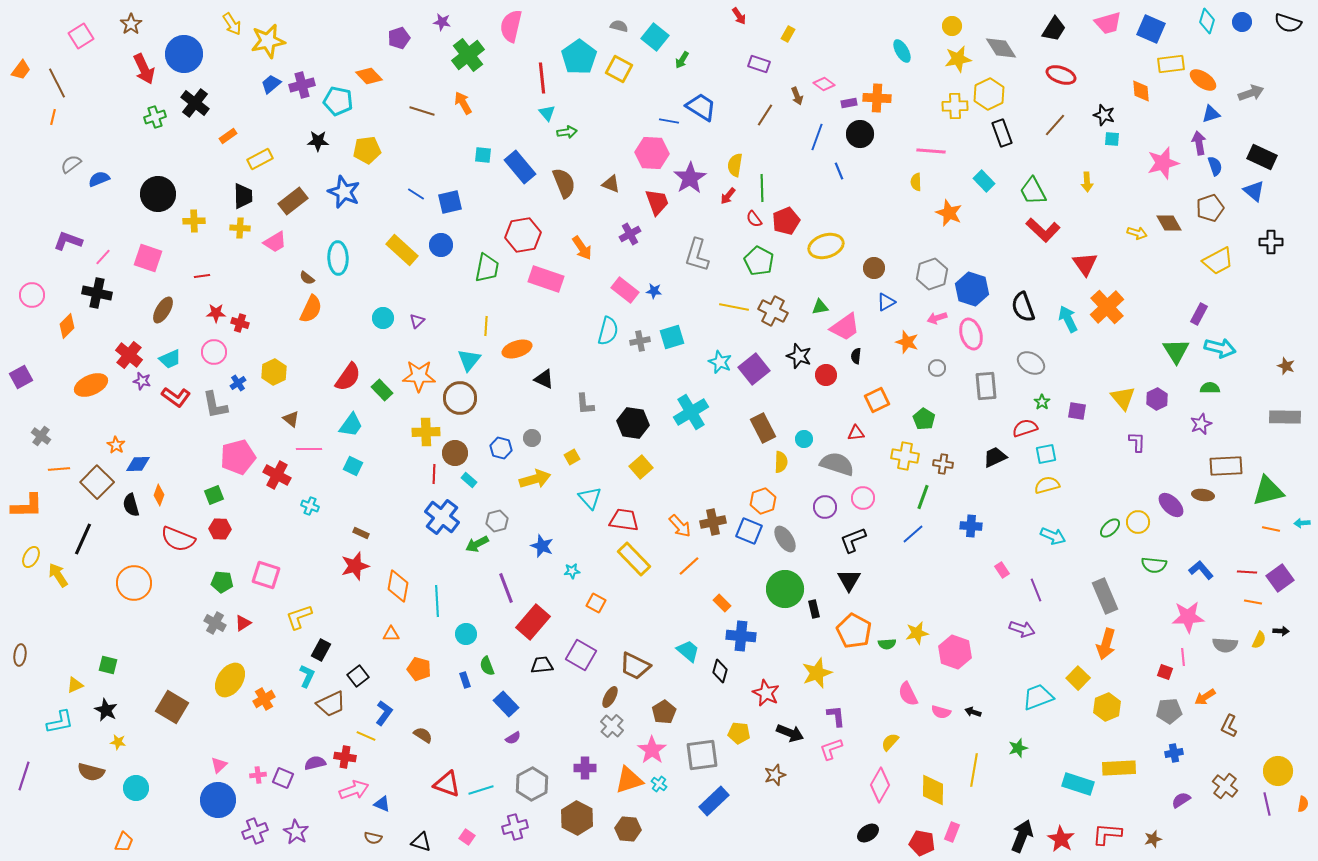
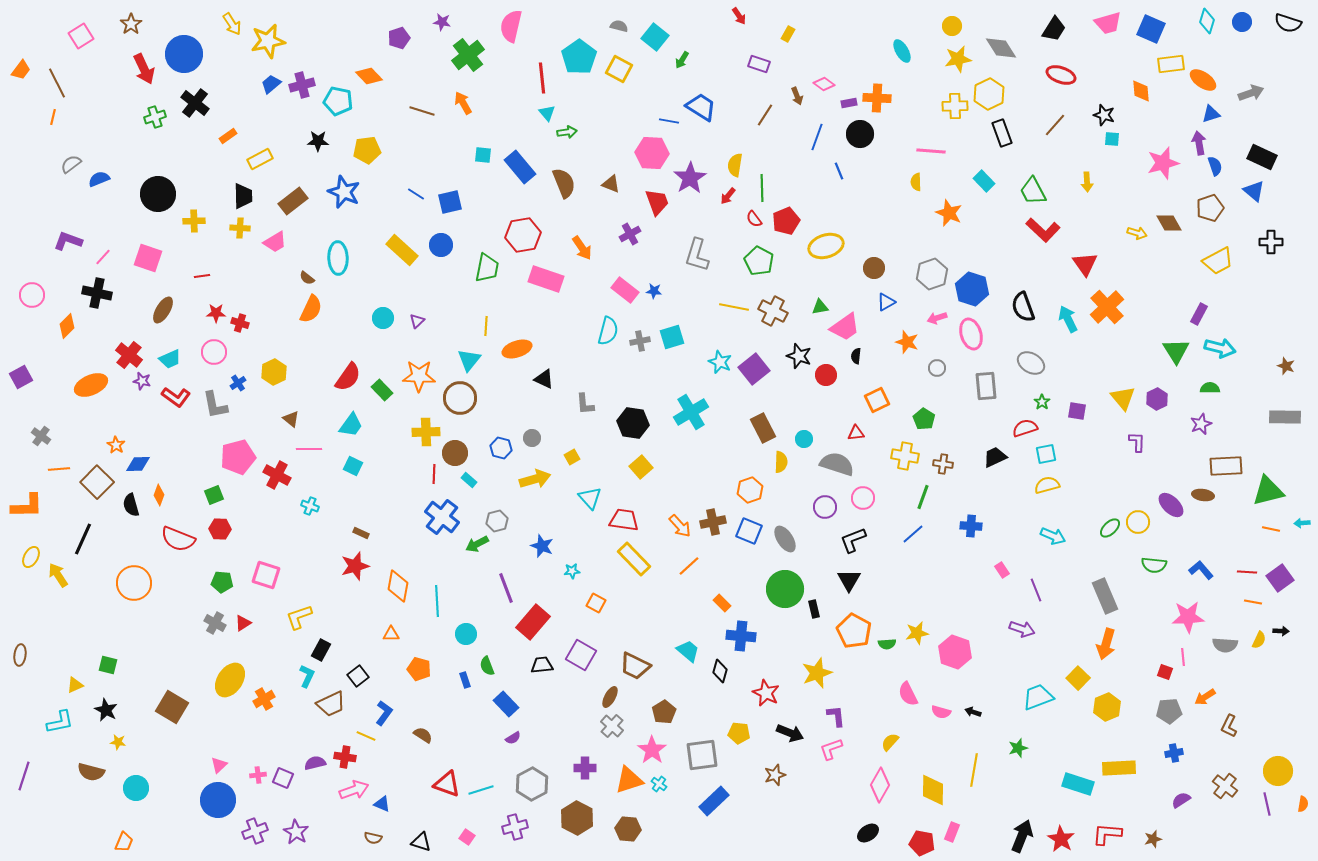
orange hexagon at (763, 501): moved 13 px left, 11 px up
